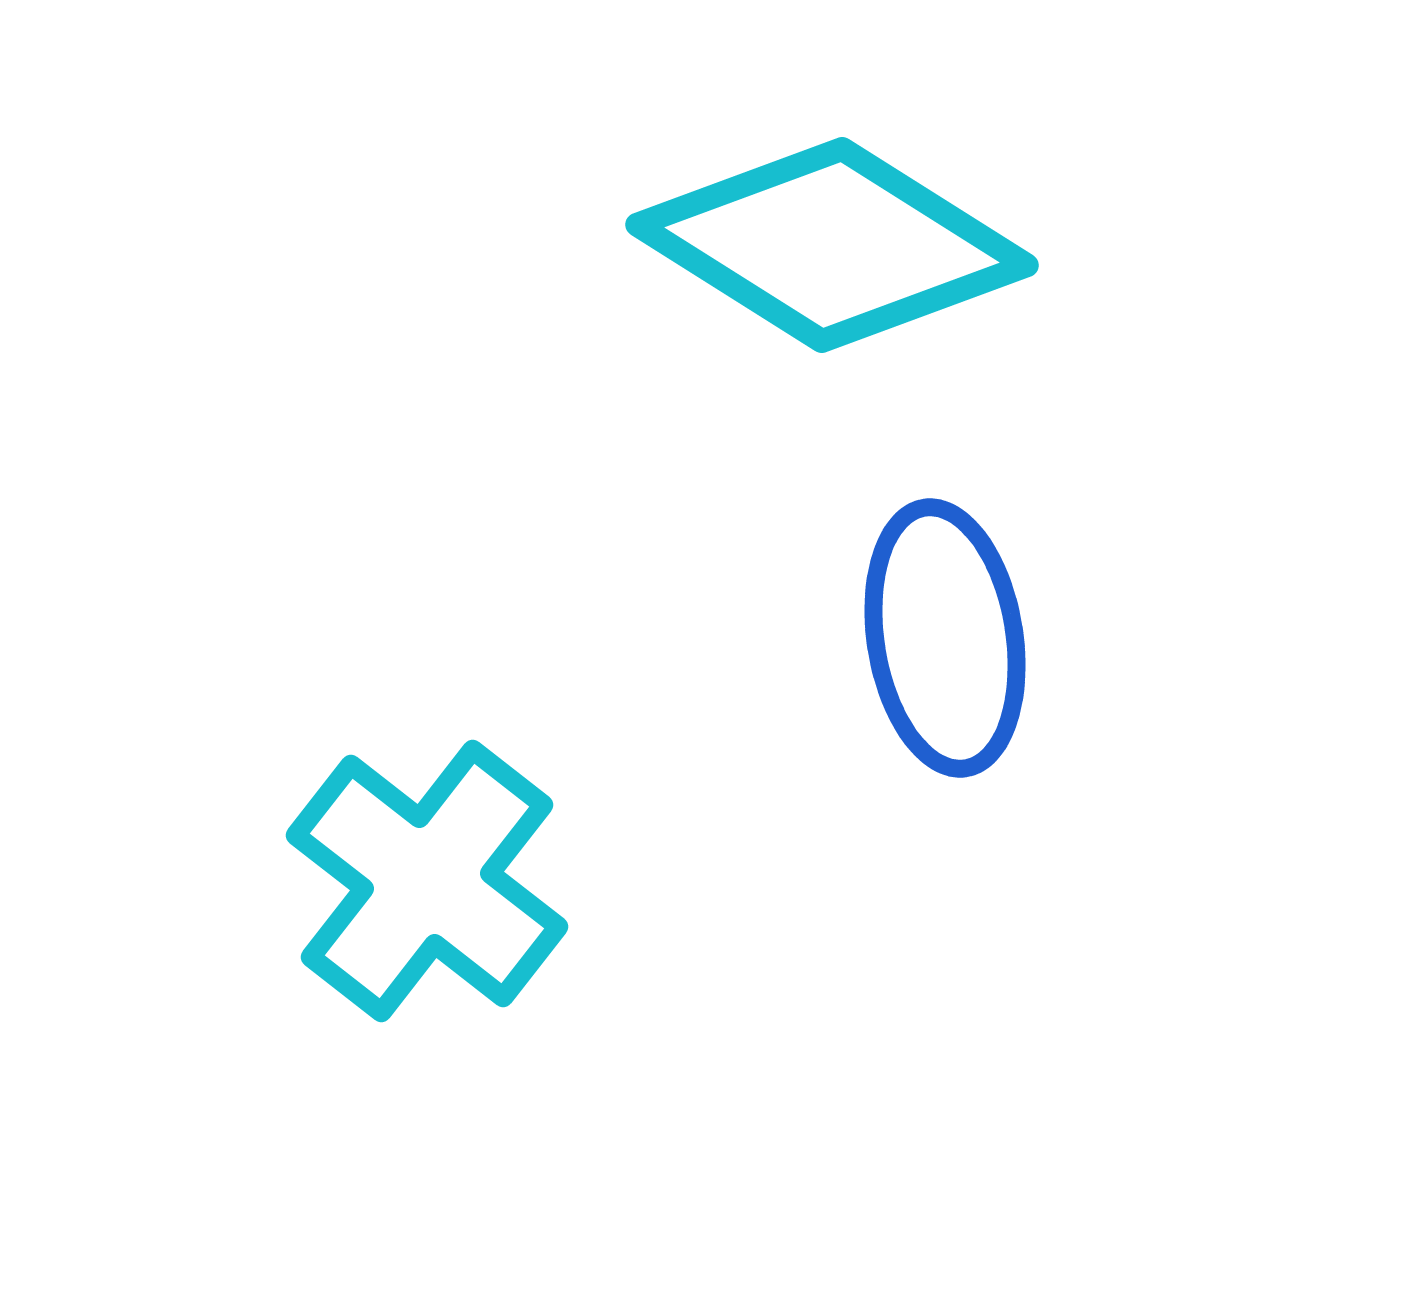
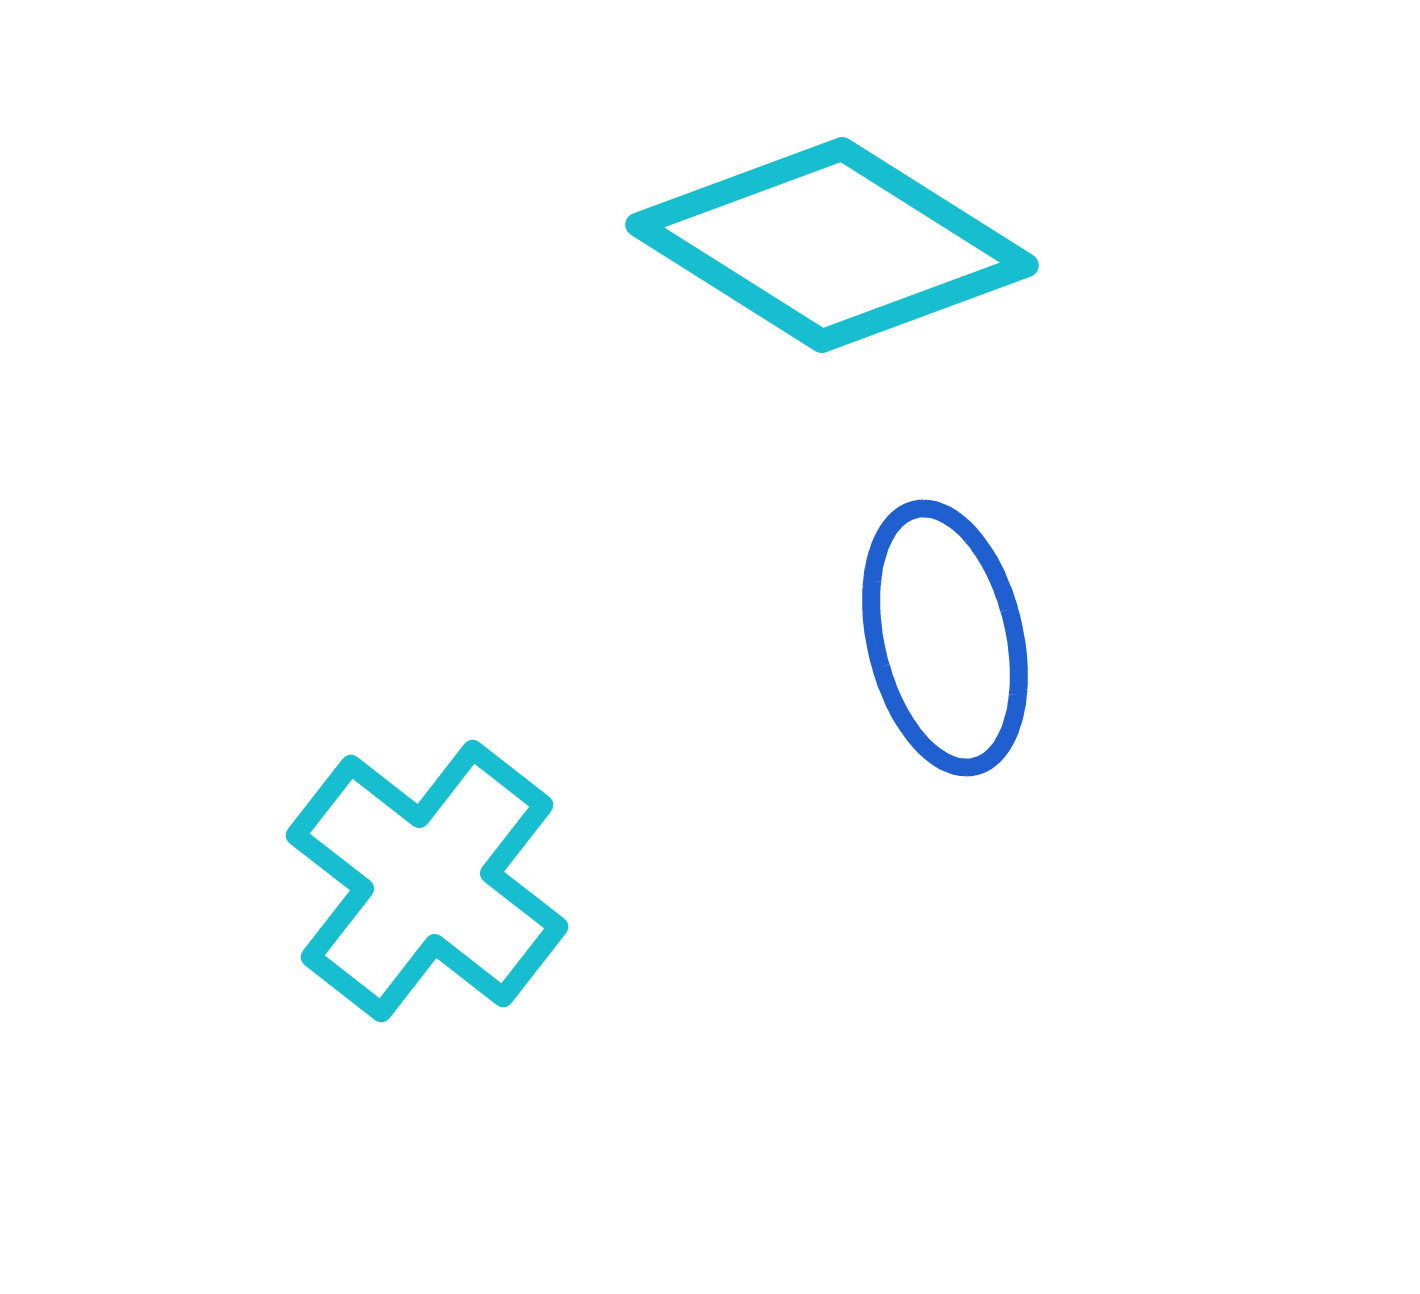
blue ellipse: rotated 4 degrees counterclockwise
